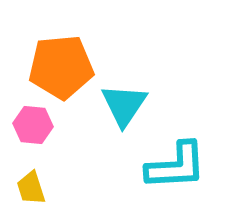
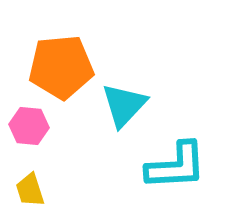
cyan triangle: rotated 9 degrees clockwise
pink hexagon: moved 4 px left, 1 px down
yellow trapezoid: moved 1 px left, 2 px down
